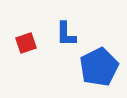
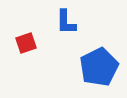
blue L-shape: moved 12 px up
